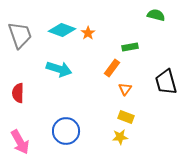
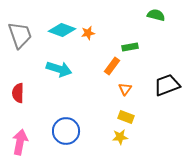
orange star: rotated 24 degrees clockwise
orange rectangle: moved 2 px up
black trapezoid: moved 1 px right, 3 px down; rotated 84 degrees clockwise
pink arrow: rotated 140 degrees counterclockwise
